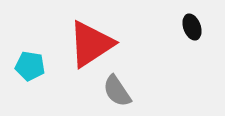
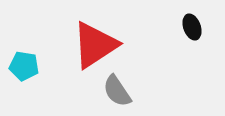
red triangle: moved 4 px right, 1 px down
cyan pentagon: moved 6 px left
